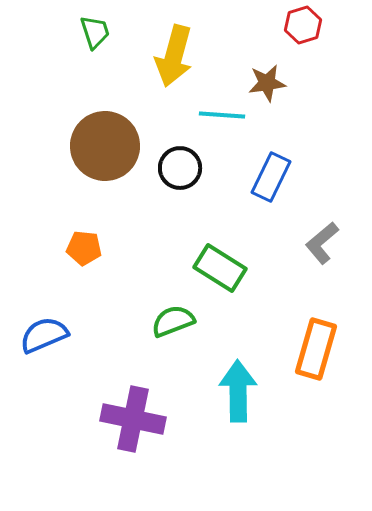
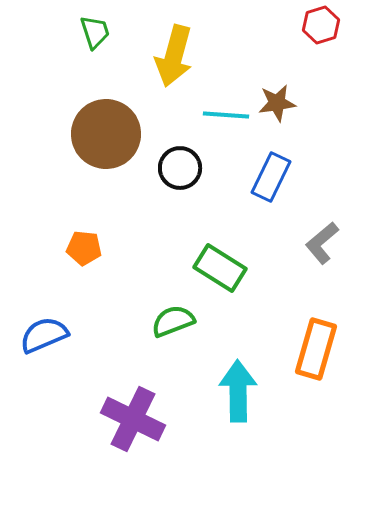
red hexagon: moved 18 px right
brown star: moved 10 px right, 20 px down
cyan line: moved 4 px right
brown circle: moved 1 px right, 12 px up
purple cross: rotated 14 degrees clockwise
